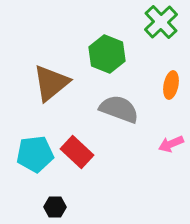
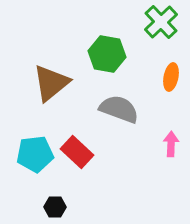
green hexagon: rotated 12 degrees counterclockwise
orange ellipse: moved 8 px up
pink arrow: rotated 115 degrees clockwise
